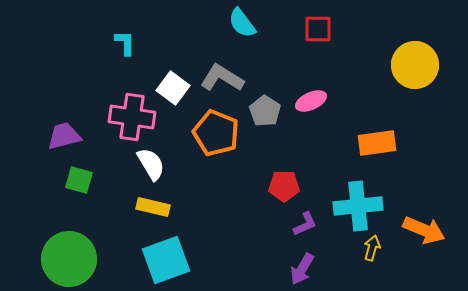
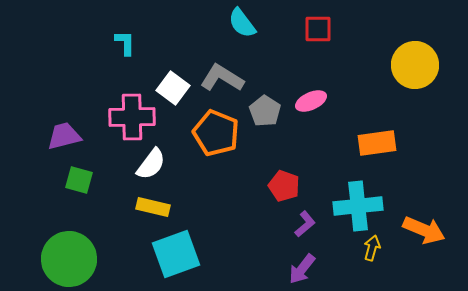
pink cross: rotated 9 degrees counterclockwise
white semicircle: rotated 68 degrees clockwise
red pentagon: rotated 20 degrees clockwise
purple L-shape: rotated 16 degrees counterclockwise
cyan square: moved 10 px right, 6 px up
purple arrow: rotated 8 degrees clockwise
